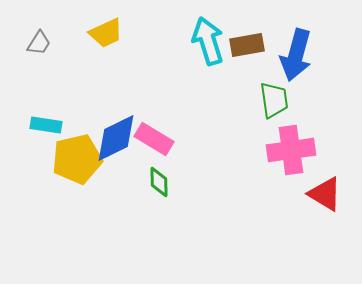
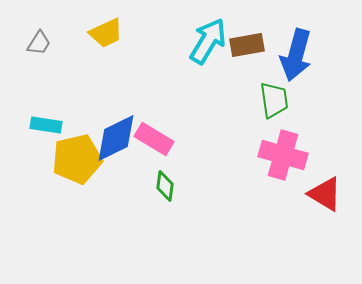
cyan arrow: rotated 48 degrees clockwise
pink cross: moved 8 px left, 5 px down; rotated 24 degrees clockwise
green diamond: moved 6 px right, 4 px down; rotated 8 degrees clockwise
